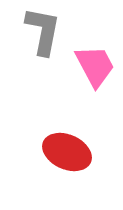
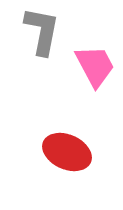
gray L-shape: moved 1 px left
